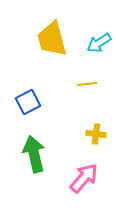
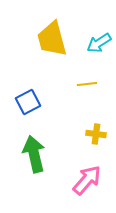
pink arrow: moved 3 px right, 2 px down
